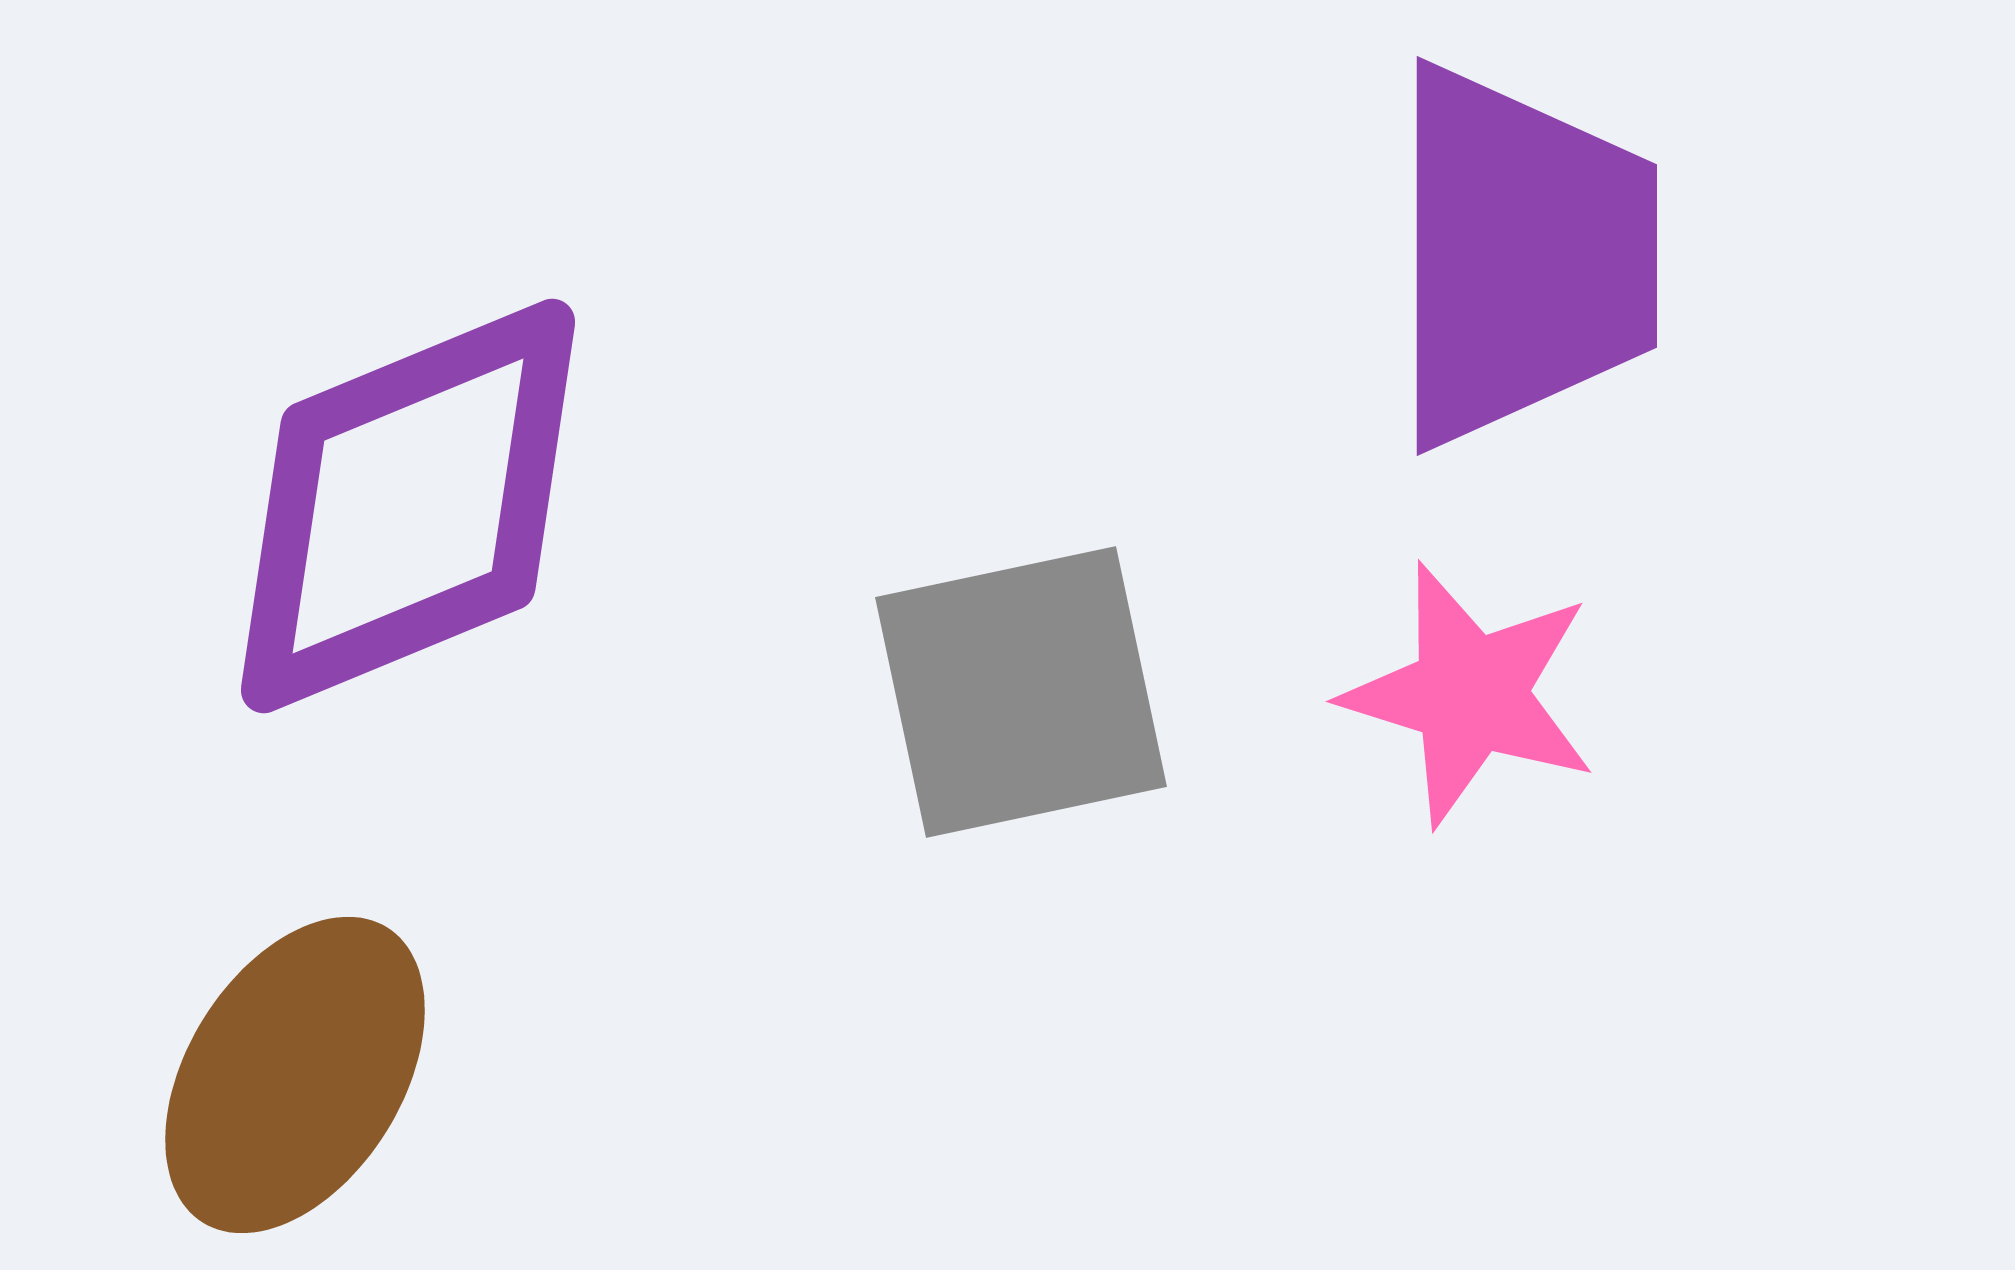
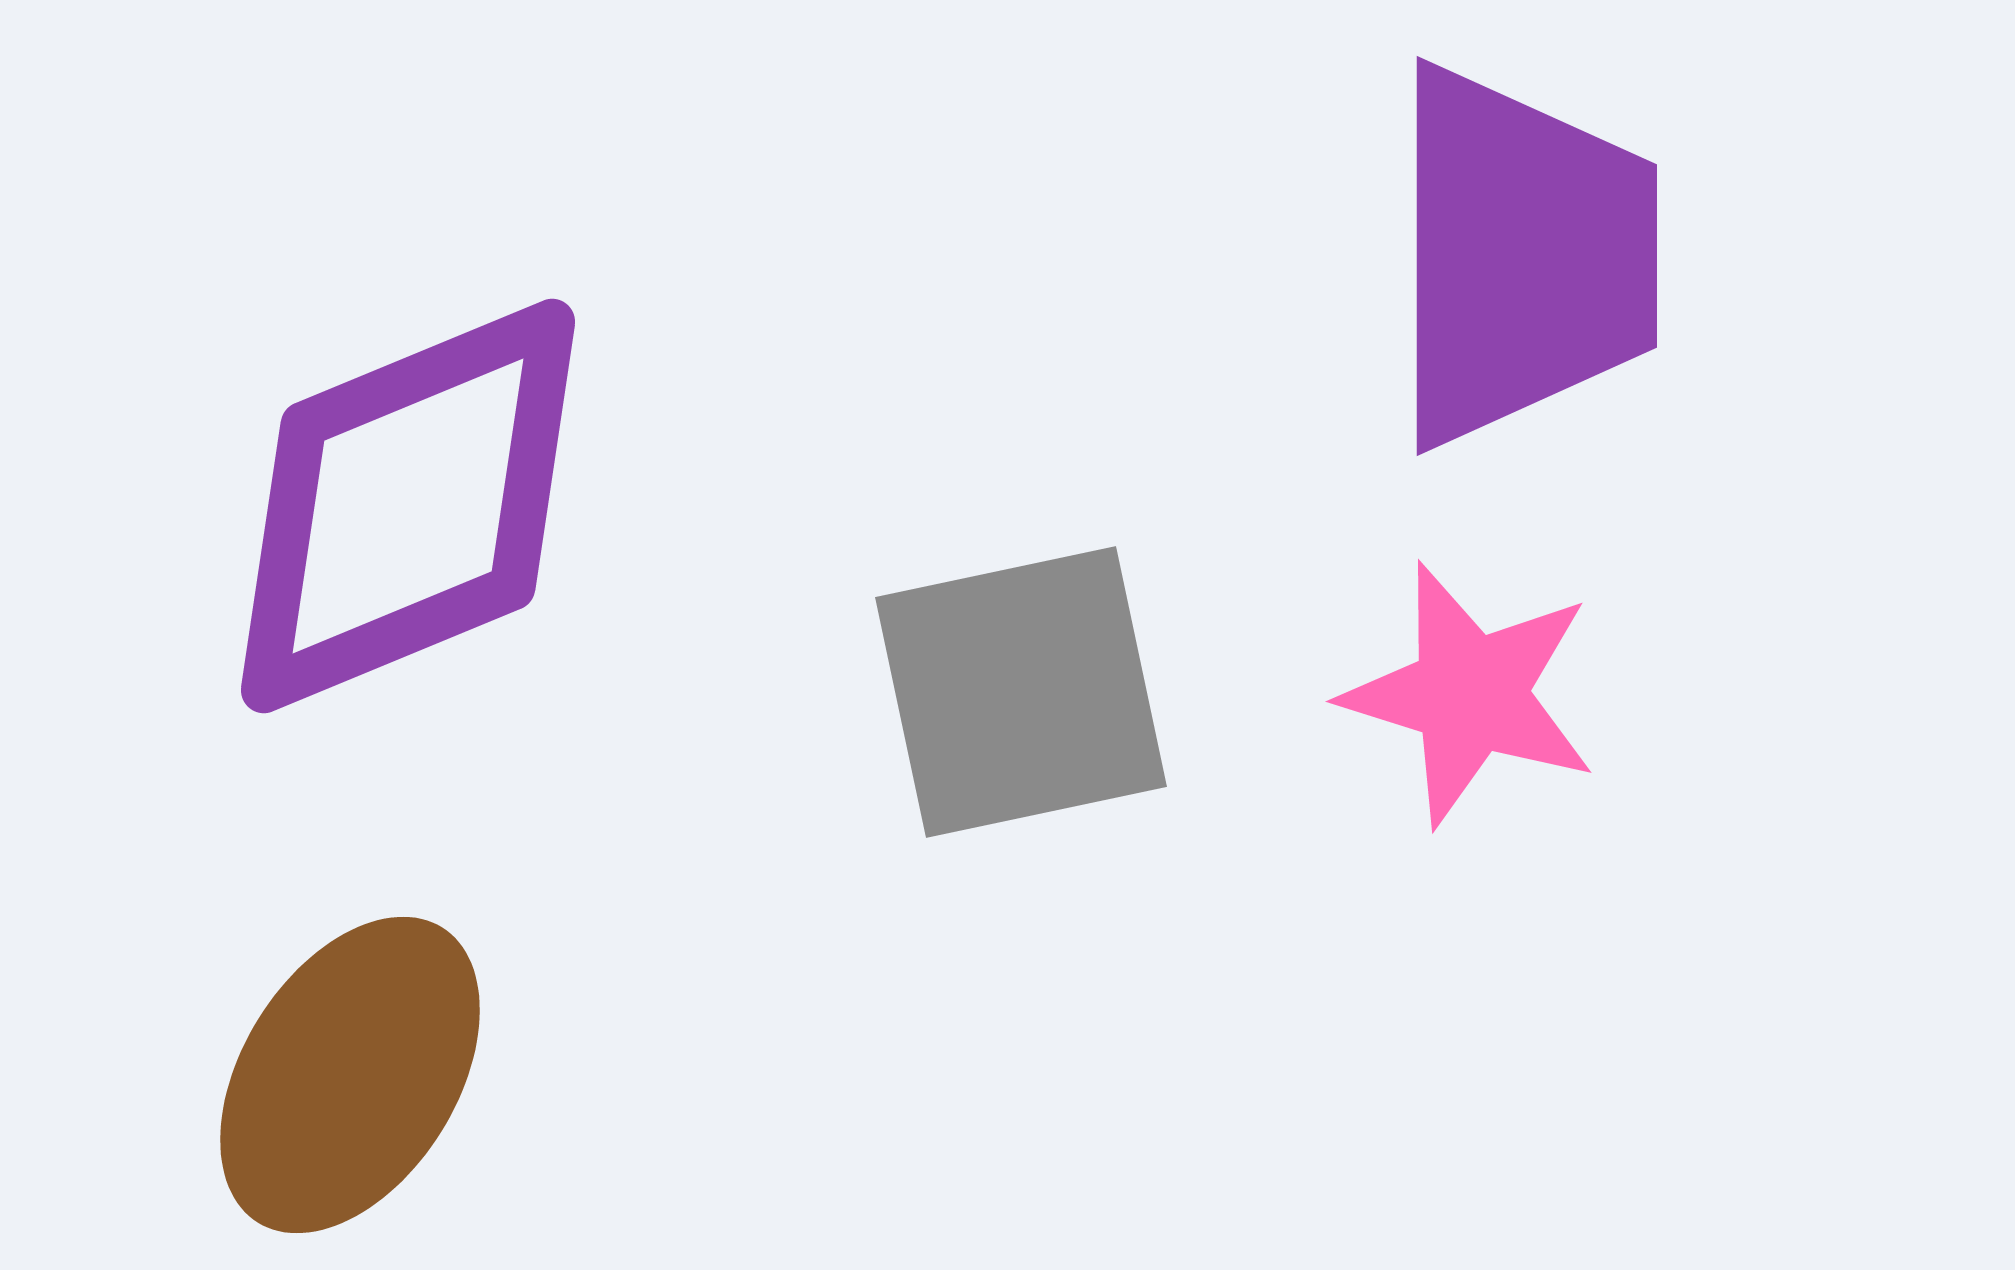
brown ellipse: moved 55 px right
